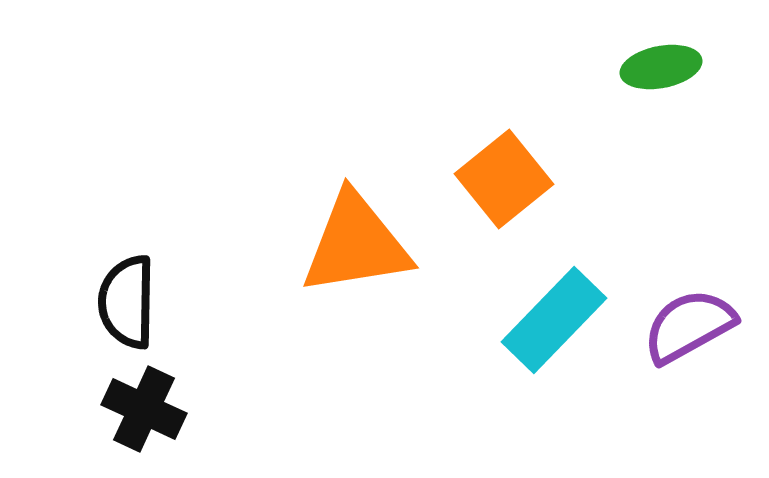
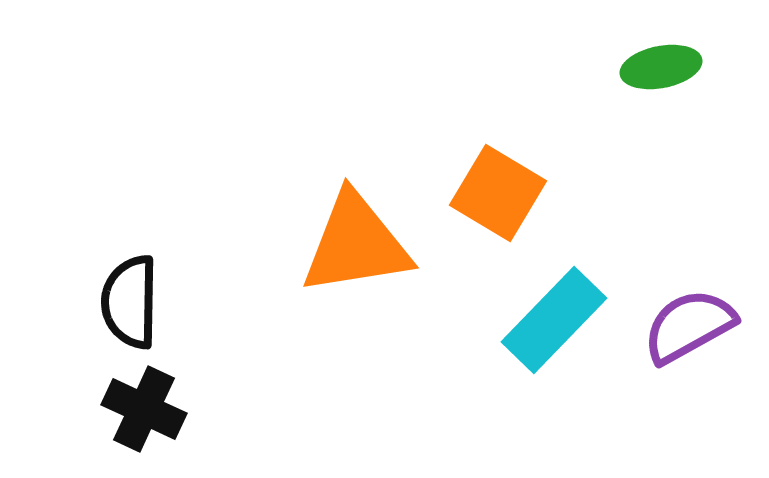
orange square: moved 6 px left, 14 px down; rotated 20 degrees counterclockwise
black semicircle: moved 3 px right
